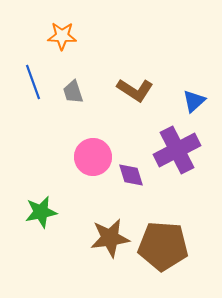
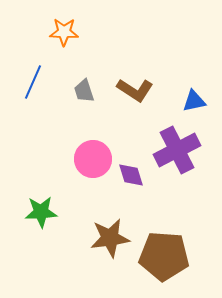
orange star: moved 2 px right, 4 px up
blue line: rotated 44 degrees clockwise
gray trapezoid: moved 11 px right, 1 px up
blue triangle: rotated 30 degrees clockwise
pink circle: moved 2 px down
green star: rotated 8 degrees clockwise
brown pentagon: moved 1 px right, 10 px down
